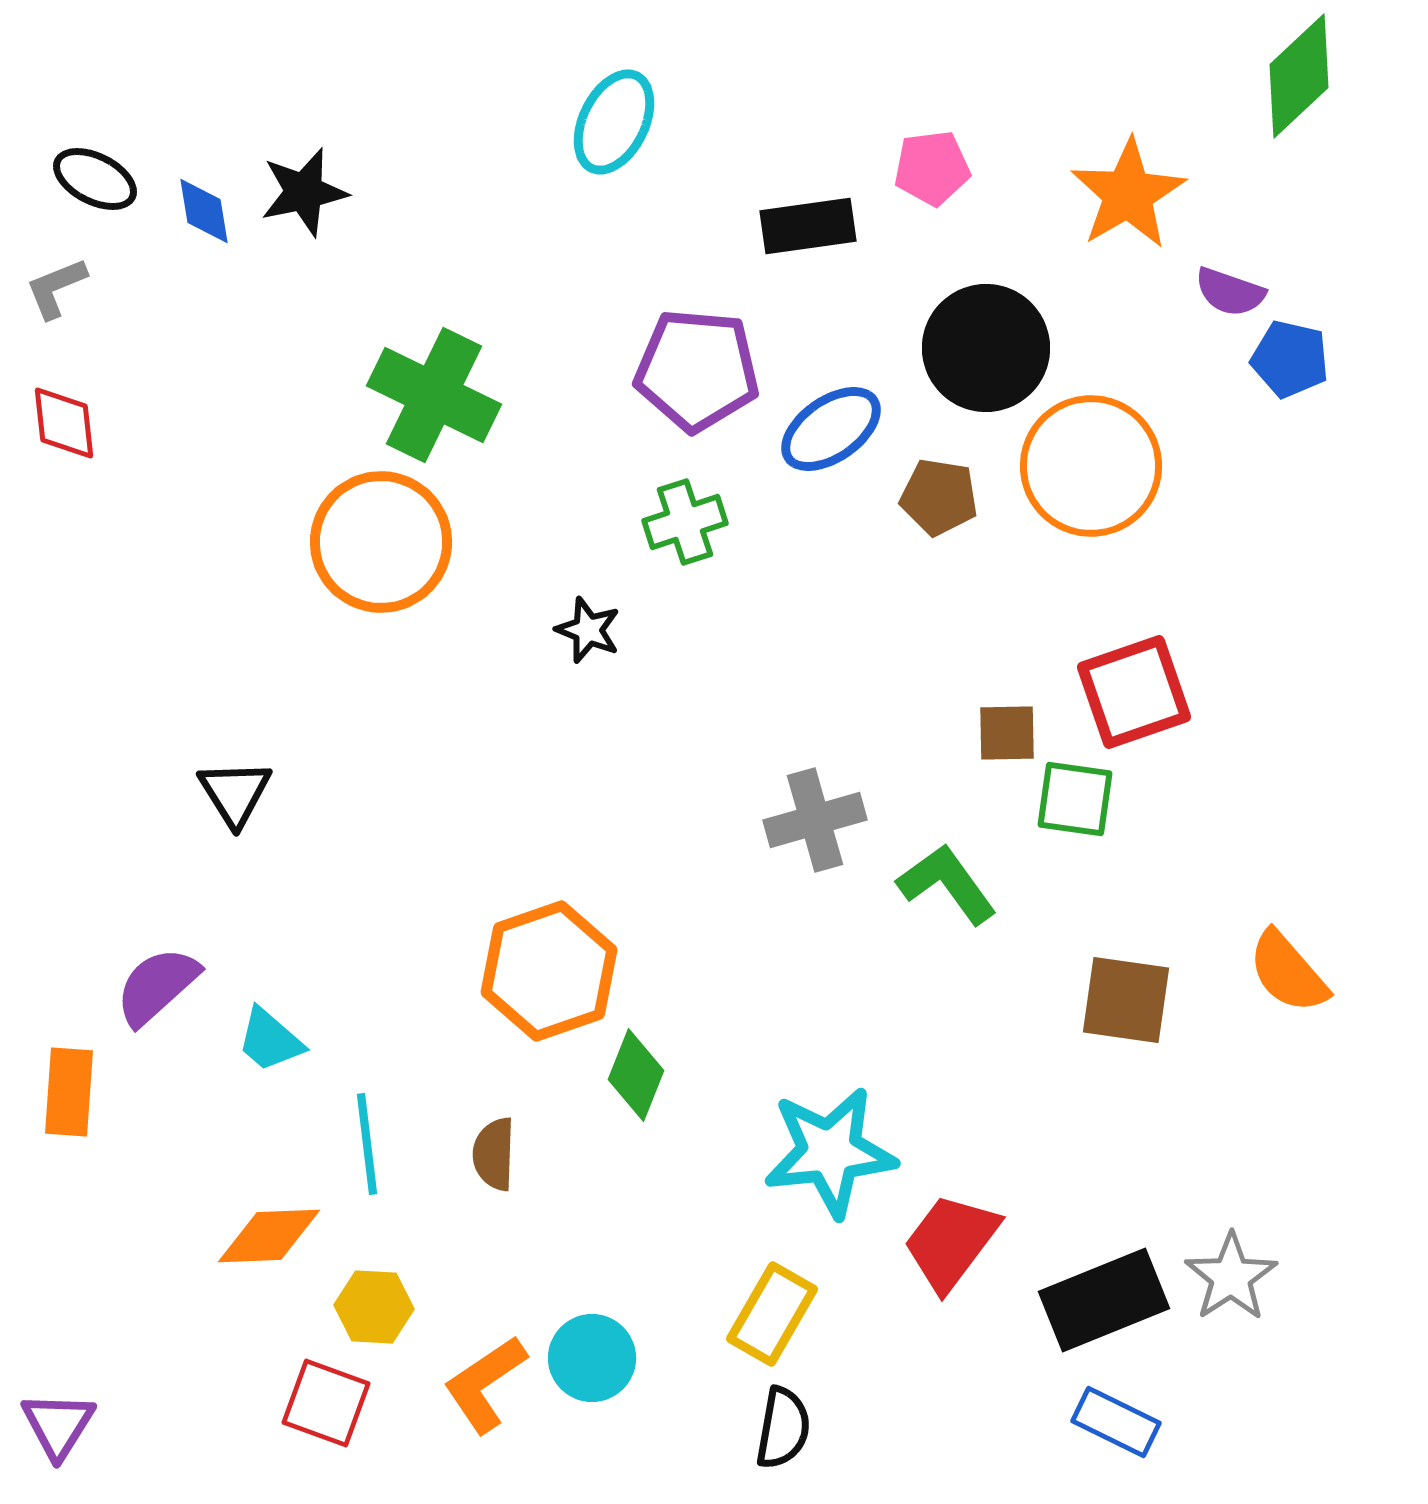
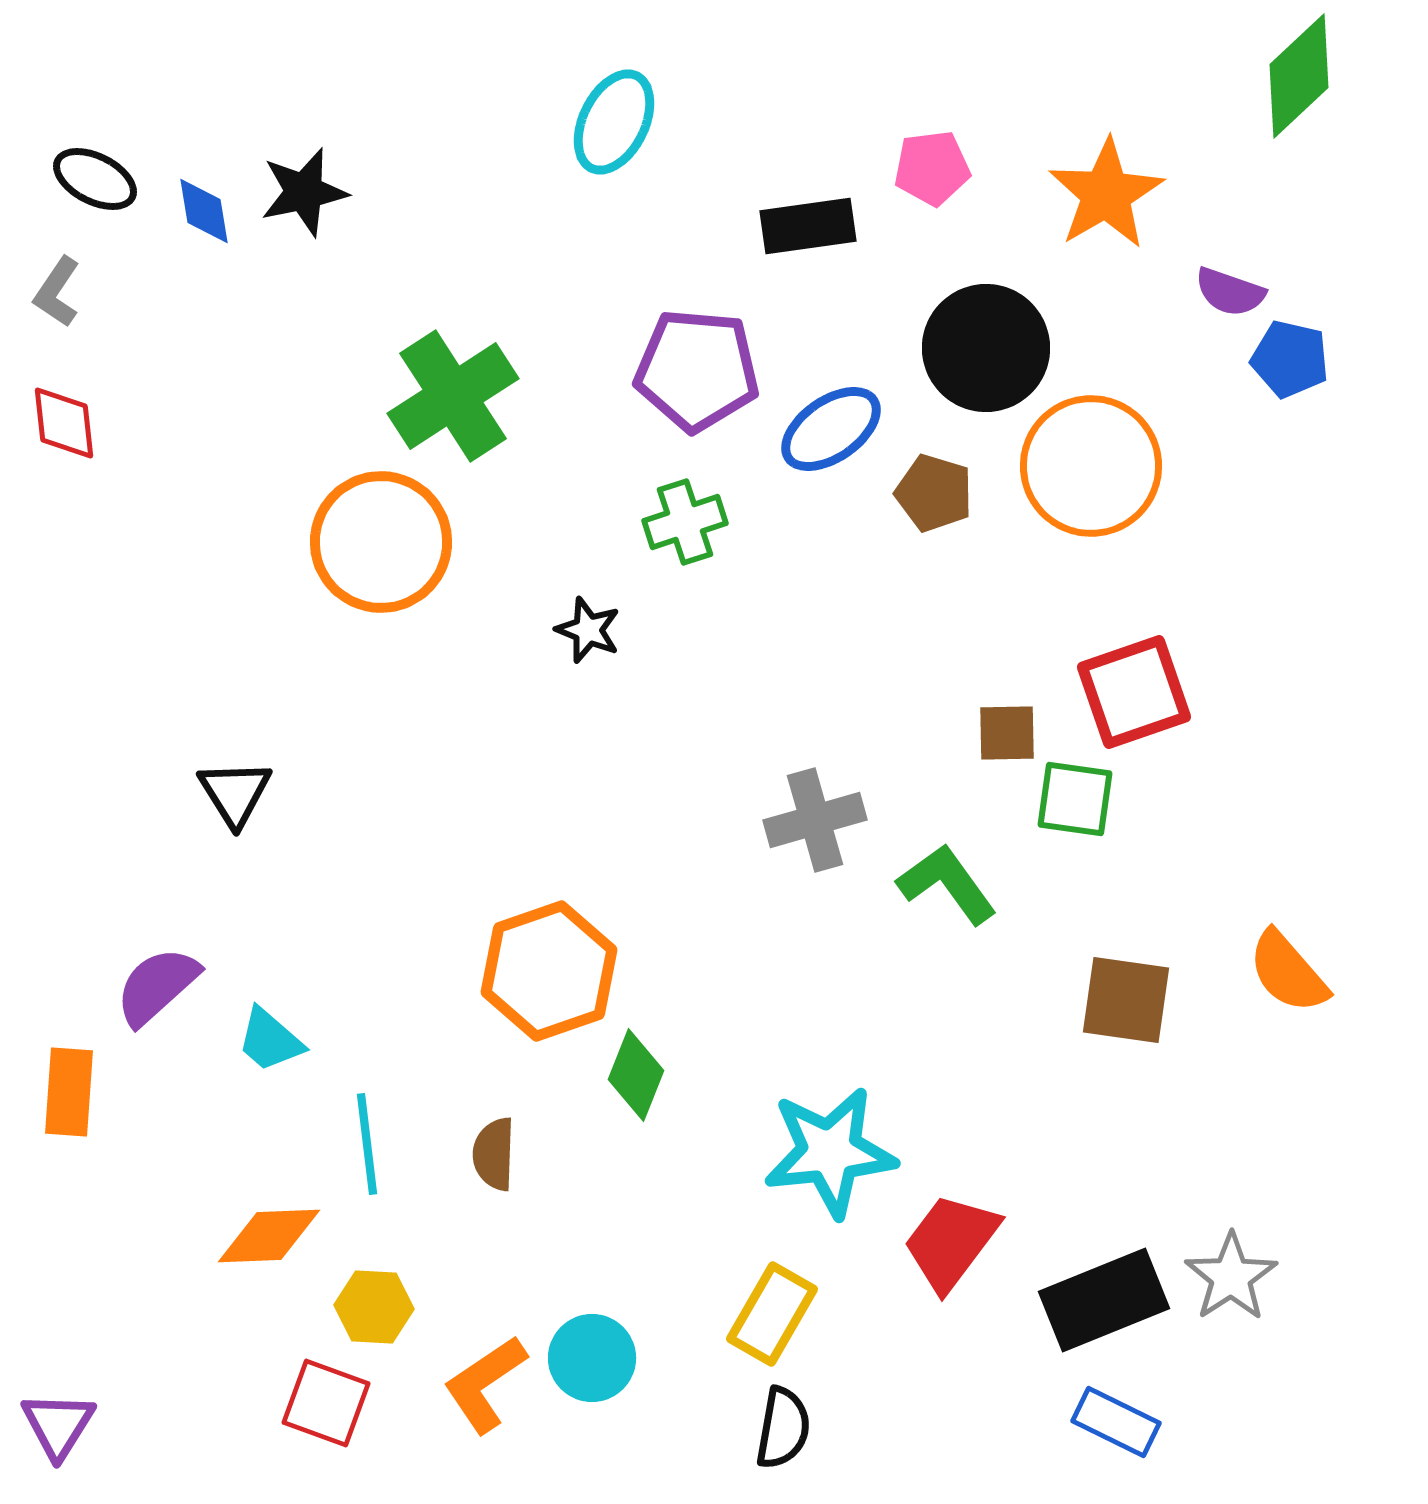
orange star at (1128, 194): moved 22 px left
gray L-shape at (56, 288): moved 1 px right, 4 px down; rotated 34 degrees counterclockwise
green cross at (434, 395): moved 19 px right, 1 px down; rotated 31 degrees clockwise
brown pentagon at (939, 497): moved 5 px left, 4 px up; rotated 8 degrees clockwise
